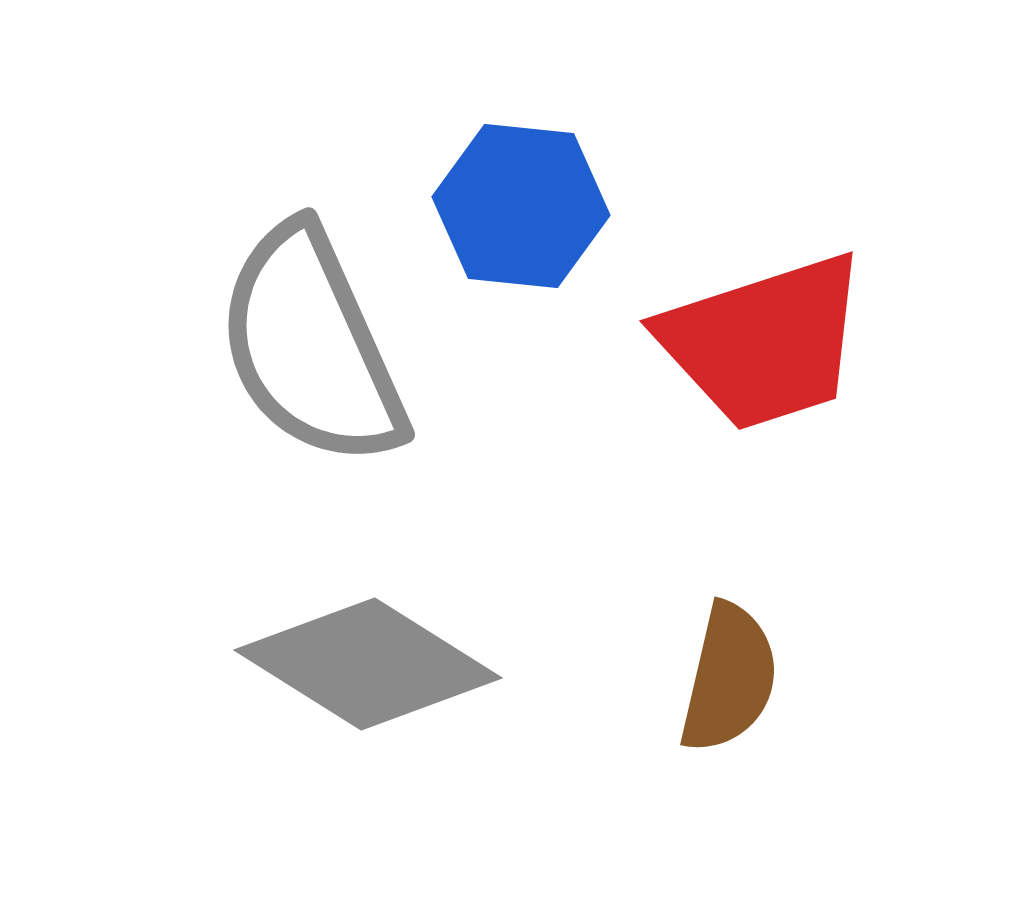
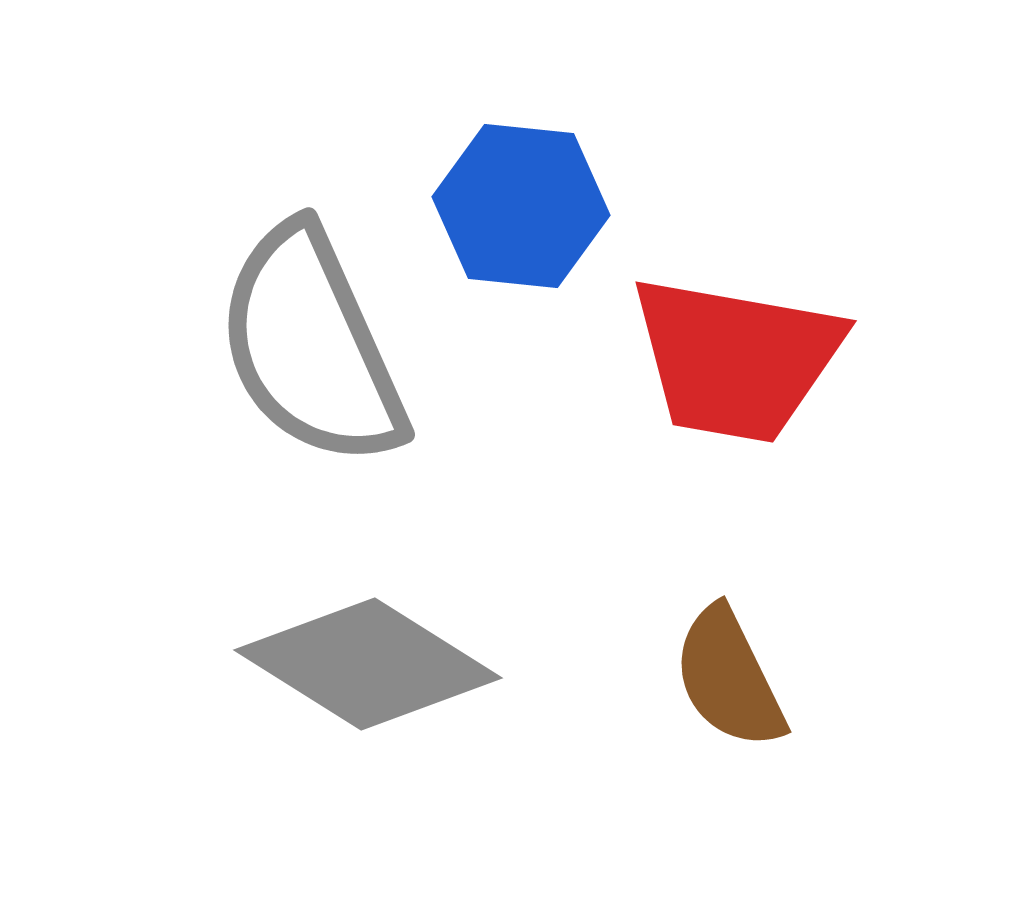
red trapezoid: moved 28 px left, 17 px down; rotated 28 degrees clockwise
brown semicircle: rotated 141 degrees clockwise
